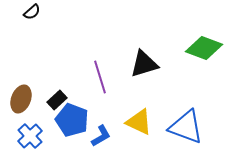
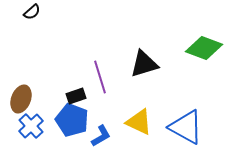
black rectangle: moved 19 px right, 4 px up; rotated 24 degrees clockwise
blue triangle: rotated 9 degrees clockwise
blue cross: moved 1 px right, 10 px up
